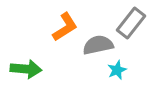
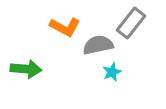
orange L-shape: rotated 60 degrees clockwise
cyan star: moved 5 px left, 2 px down
